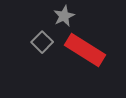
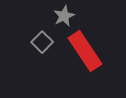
red rectangle: moved 1 px down; rotated 24 degrees clockwise
